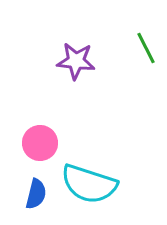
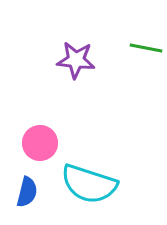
green line: rotated 52 degrees counterclockwise
purple star: moved 1 px up
blue semicircle: moved 9 px left, 2 px up
